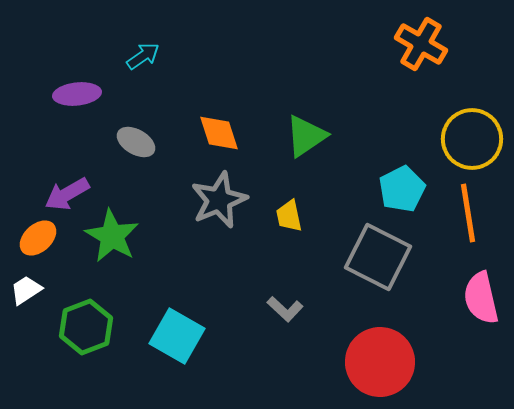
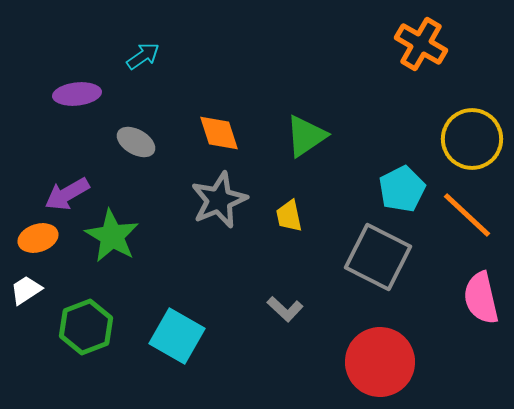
orange line: moved 1 px left, 2 px down; rotated 38 degrees counterclockwise
orange ellipse: rotated 24 degrees clockwise
